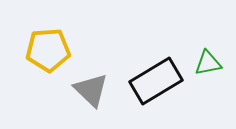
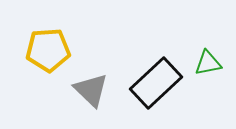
black rectangle: moved 2 px down; rotated 12 degrees counterclockwise
